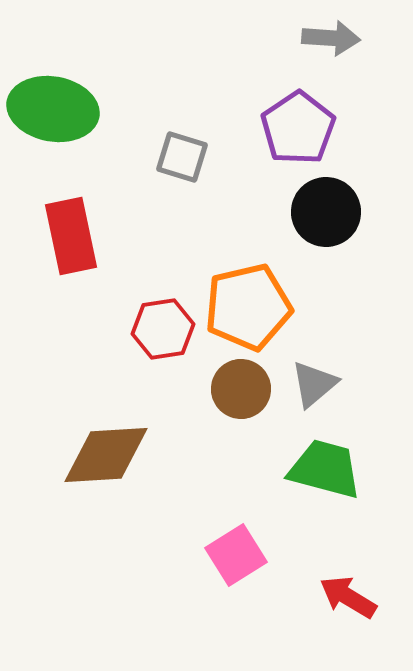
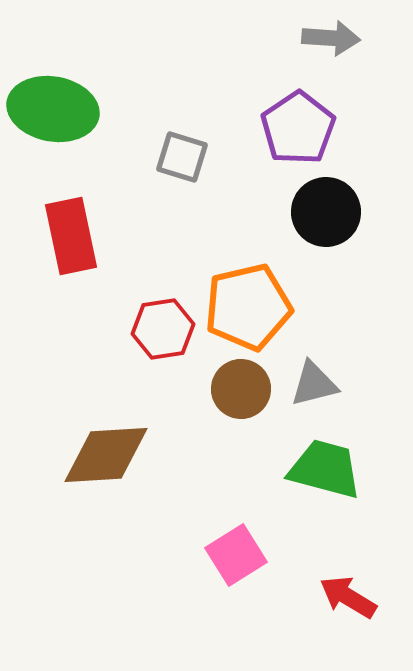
gray triangle: rotated 26 degrees clockwise
